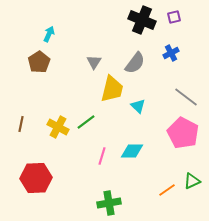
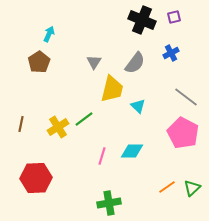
green line: moved 2 px left, 3 px up
yellow cross: rotated 30 degrees clockwise
green triangle: moved 7 px down; rotated 18 degrees counterclockwise
orange line: moved 3 px up
